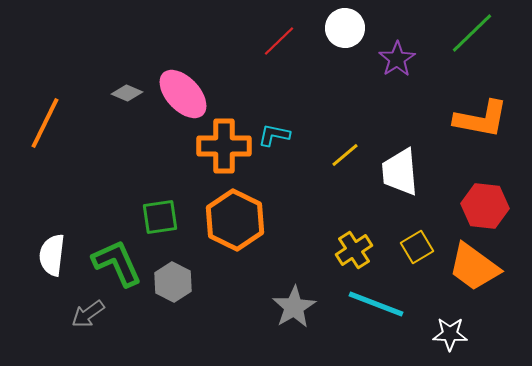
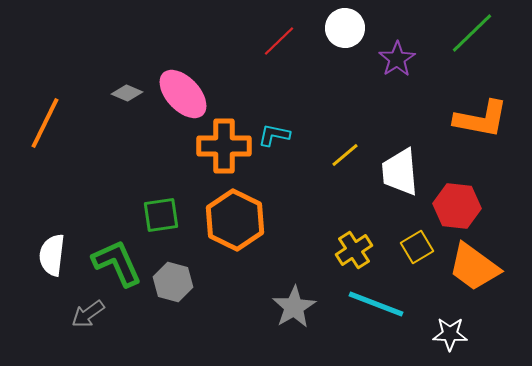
red hexagon: moved 28 px left
green square: moved 1 px right, 2 px up
gray hexagon: rotated 12 degrees counterclockwise
